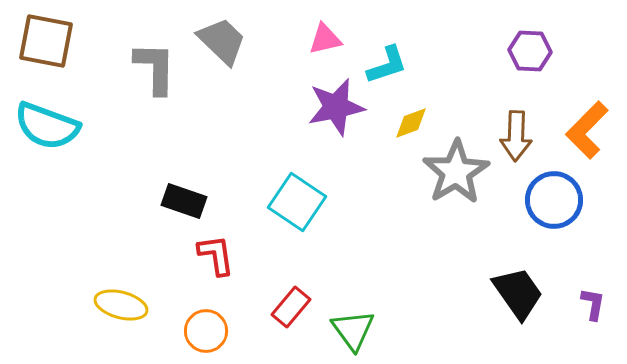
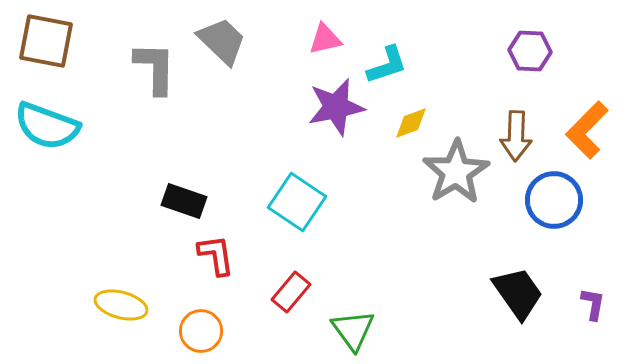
red rectangle: moved 15 px up
orange circle: moved 5 px left
